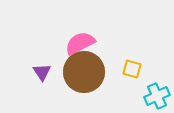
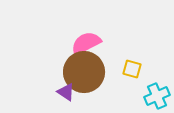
pink semicircle: moved 6 px right
purple triangle: moved 24 px right, 20 px down; rotated 24 degrees counterclockwise
